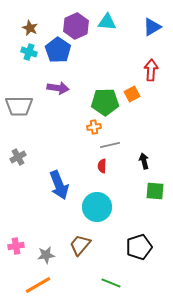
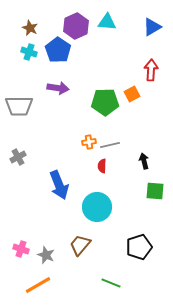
orange cross: moved 5 px left, 15 px down
pink cross: moved 5 px right, 3 px down; rotated 28 degrees clockwise
gray star: rotated 30 degrees clockwise
